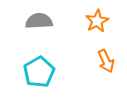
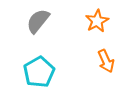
gray semicircle: moved 1 px left; rotated 48 degrees counterclockwise
